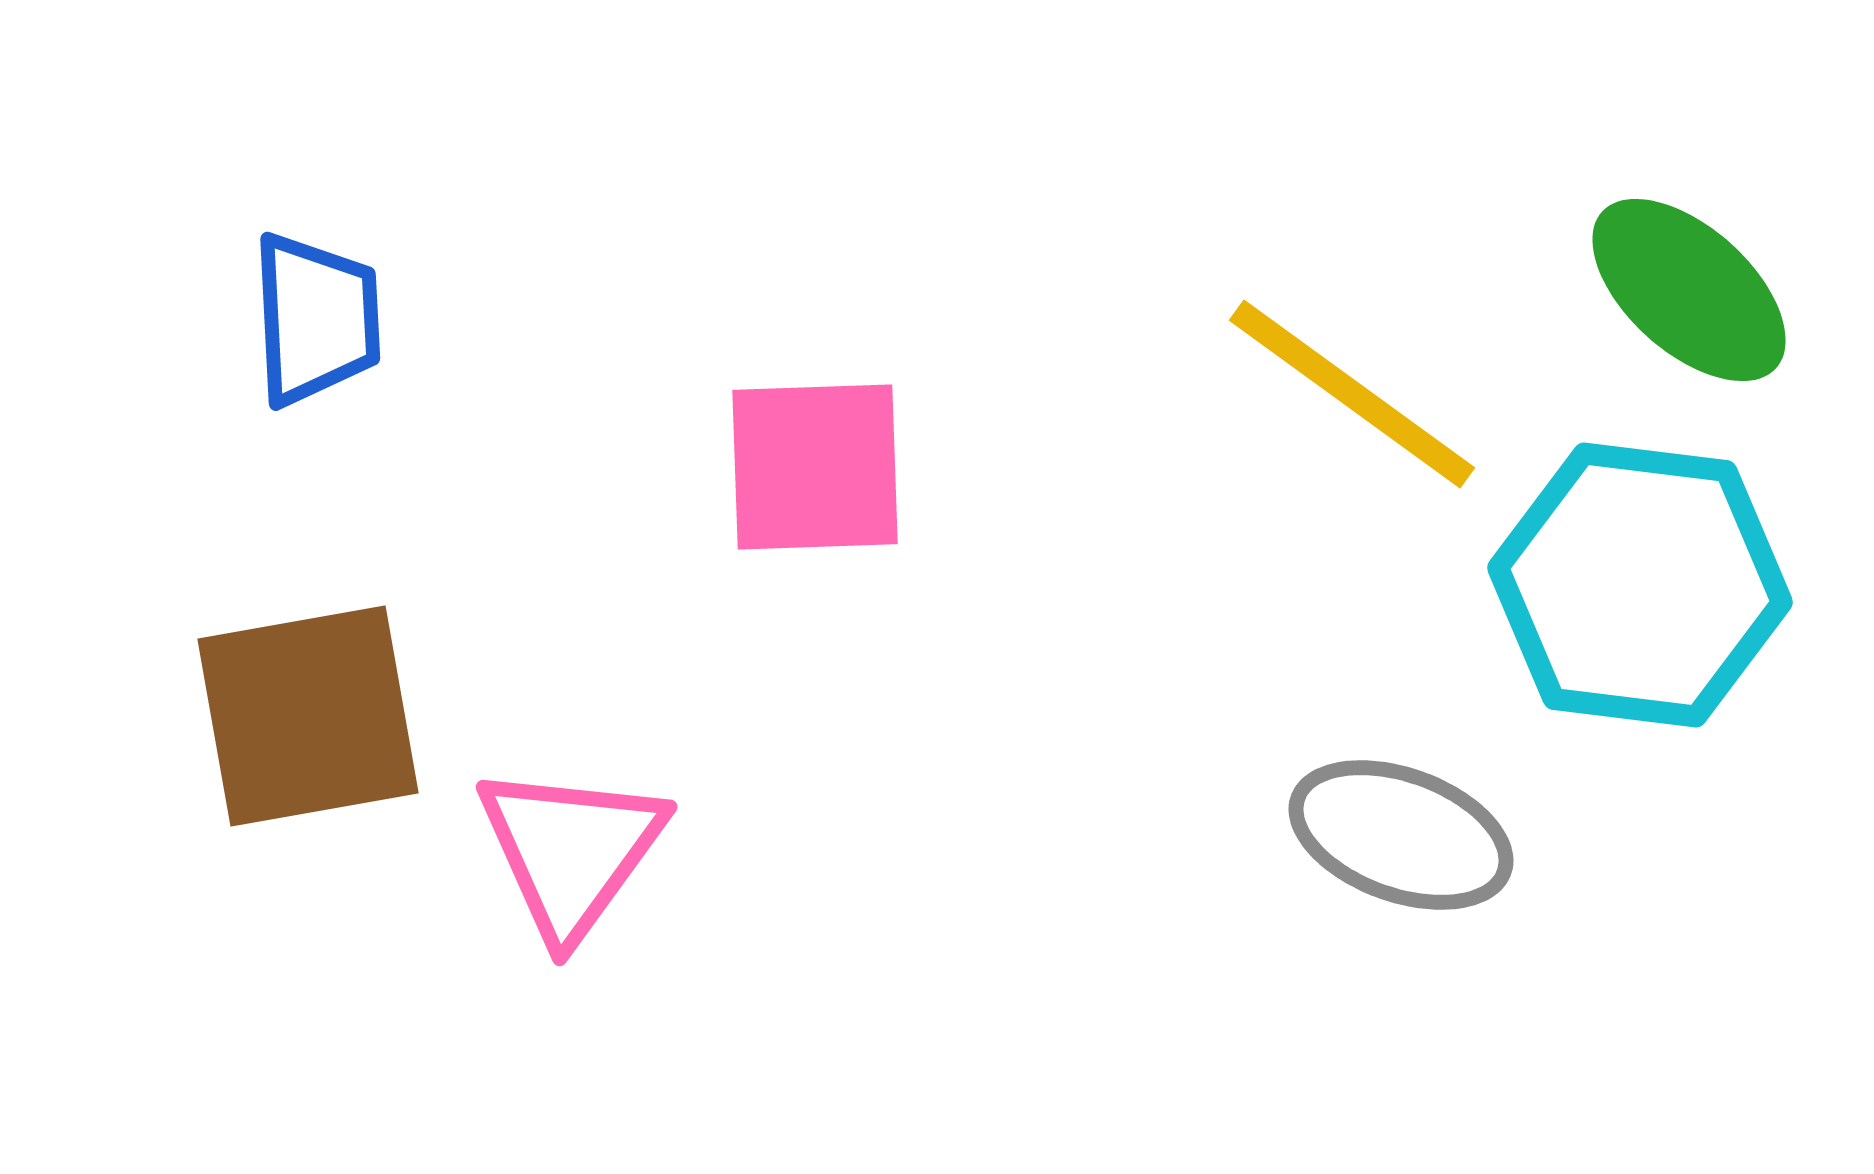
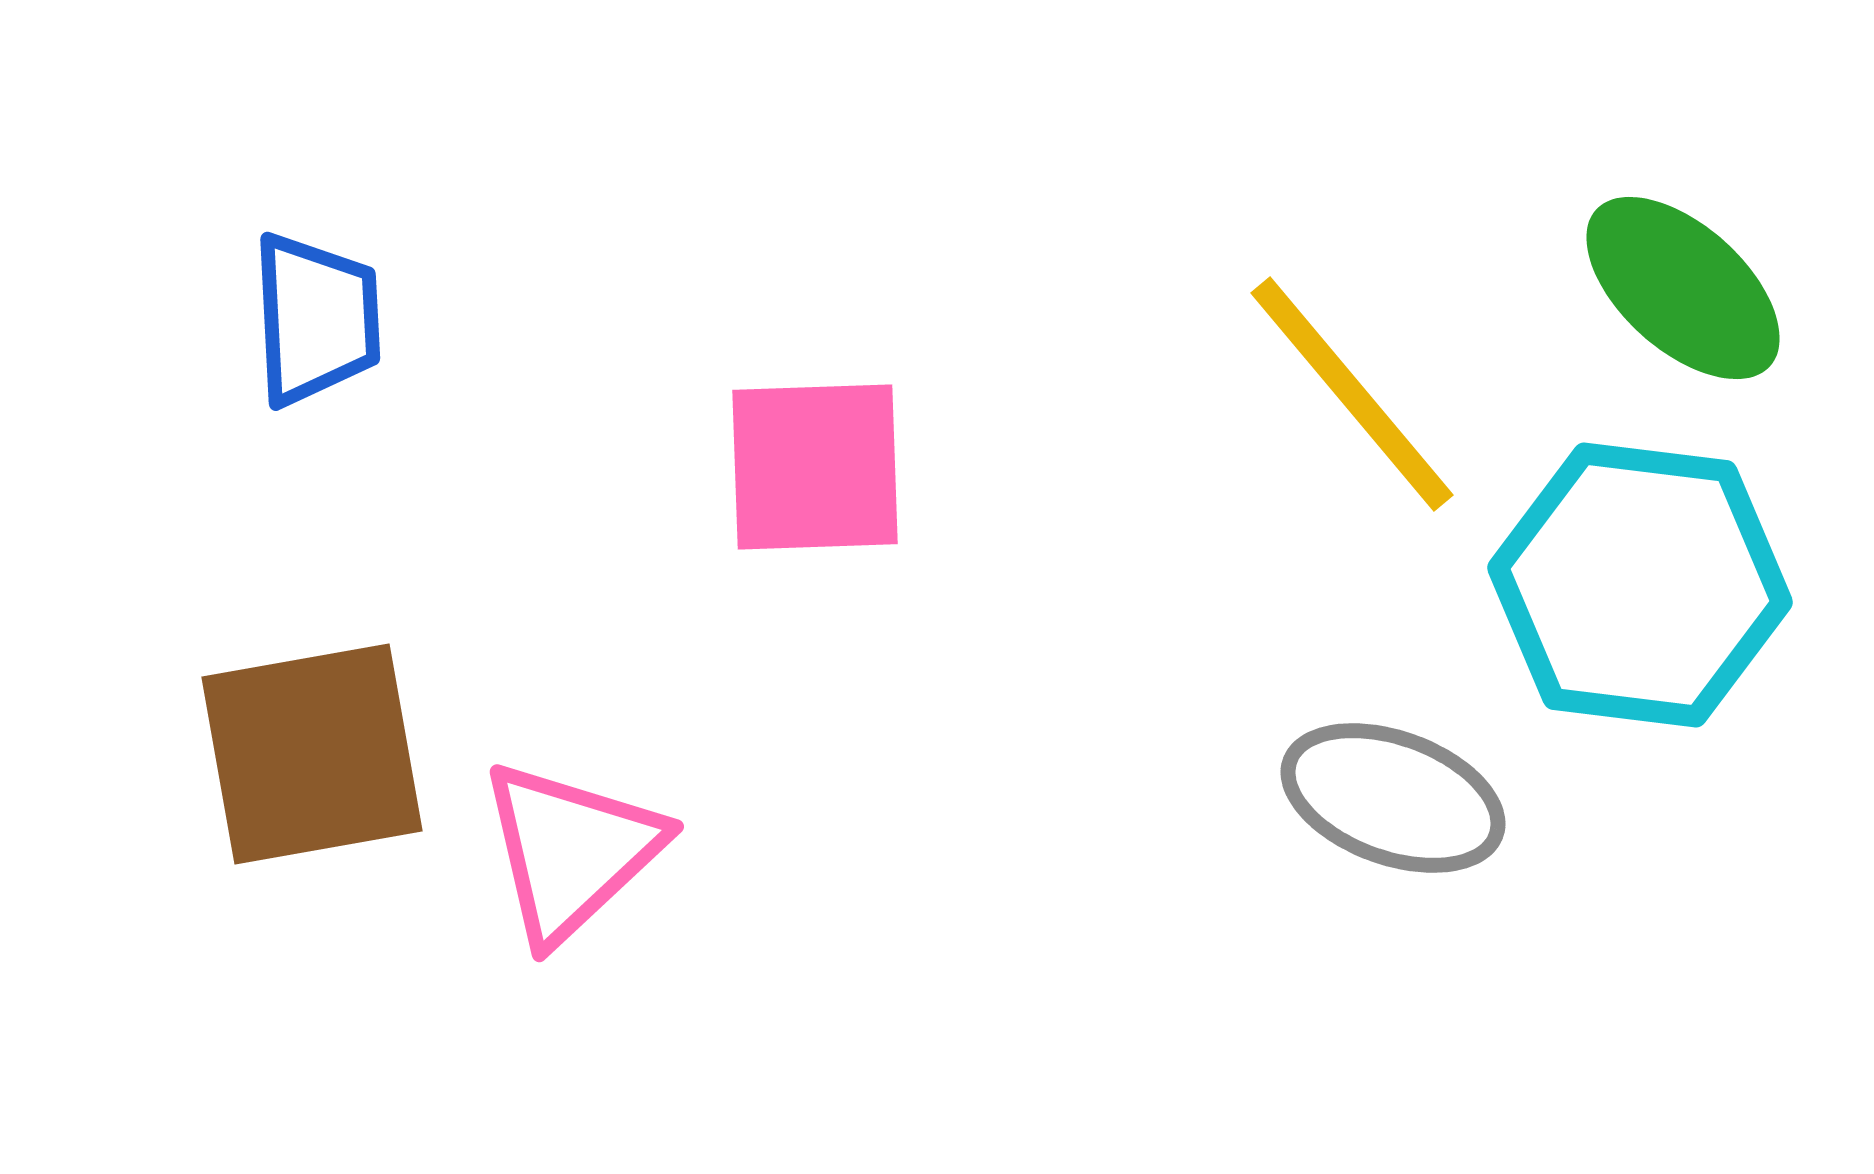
green ellipse: moved 6 px left, 2 px up
yellow line: rotated 14 degrees clockwise
brown square: moved 4 px right, 38 px down
gray ellipse: moved 8 px left, 37 px up
pink triangle: rotated 11 degrees clockwise
